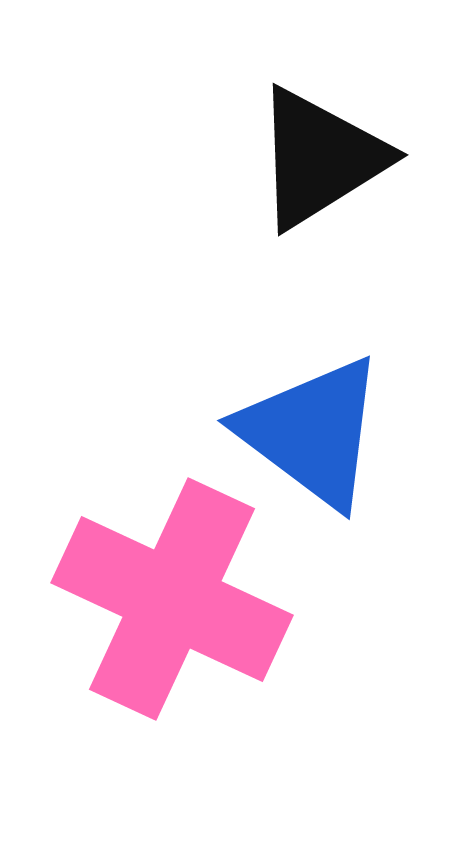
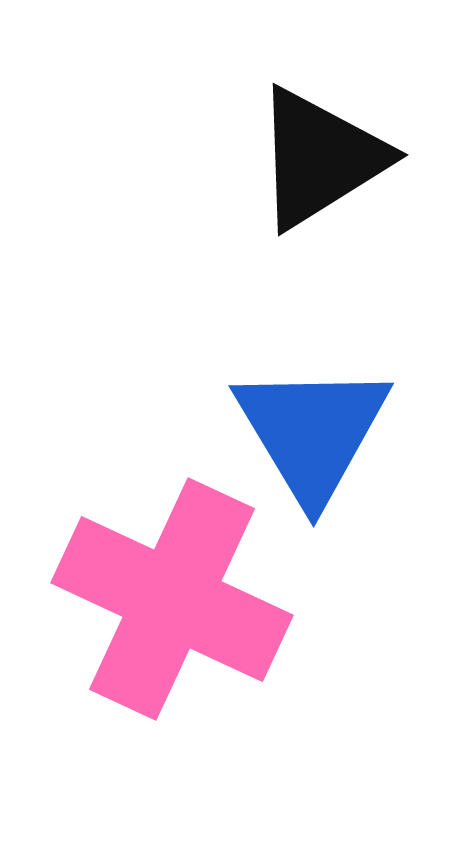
blue triangle: rotated 22 degrees clockwise
